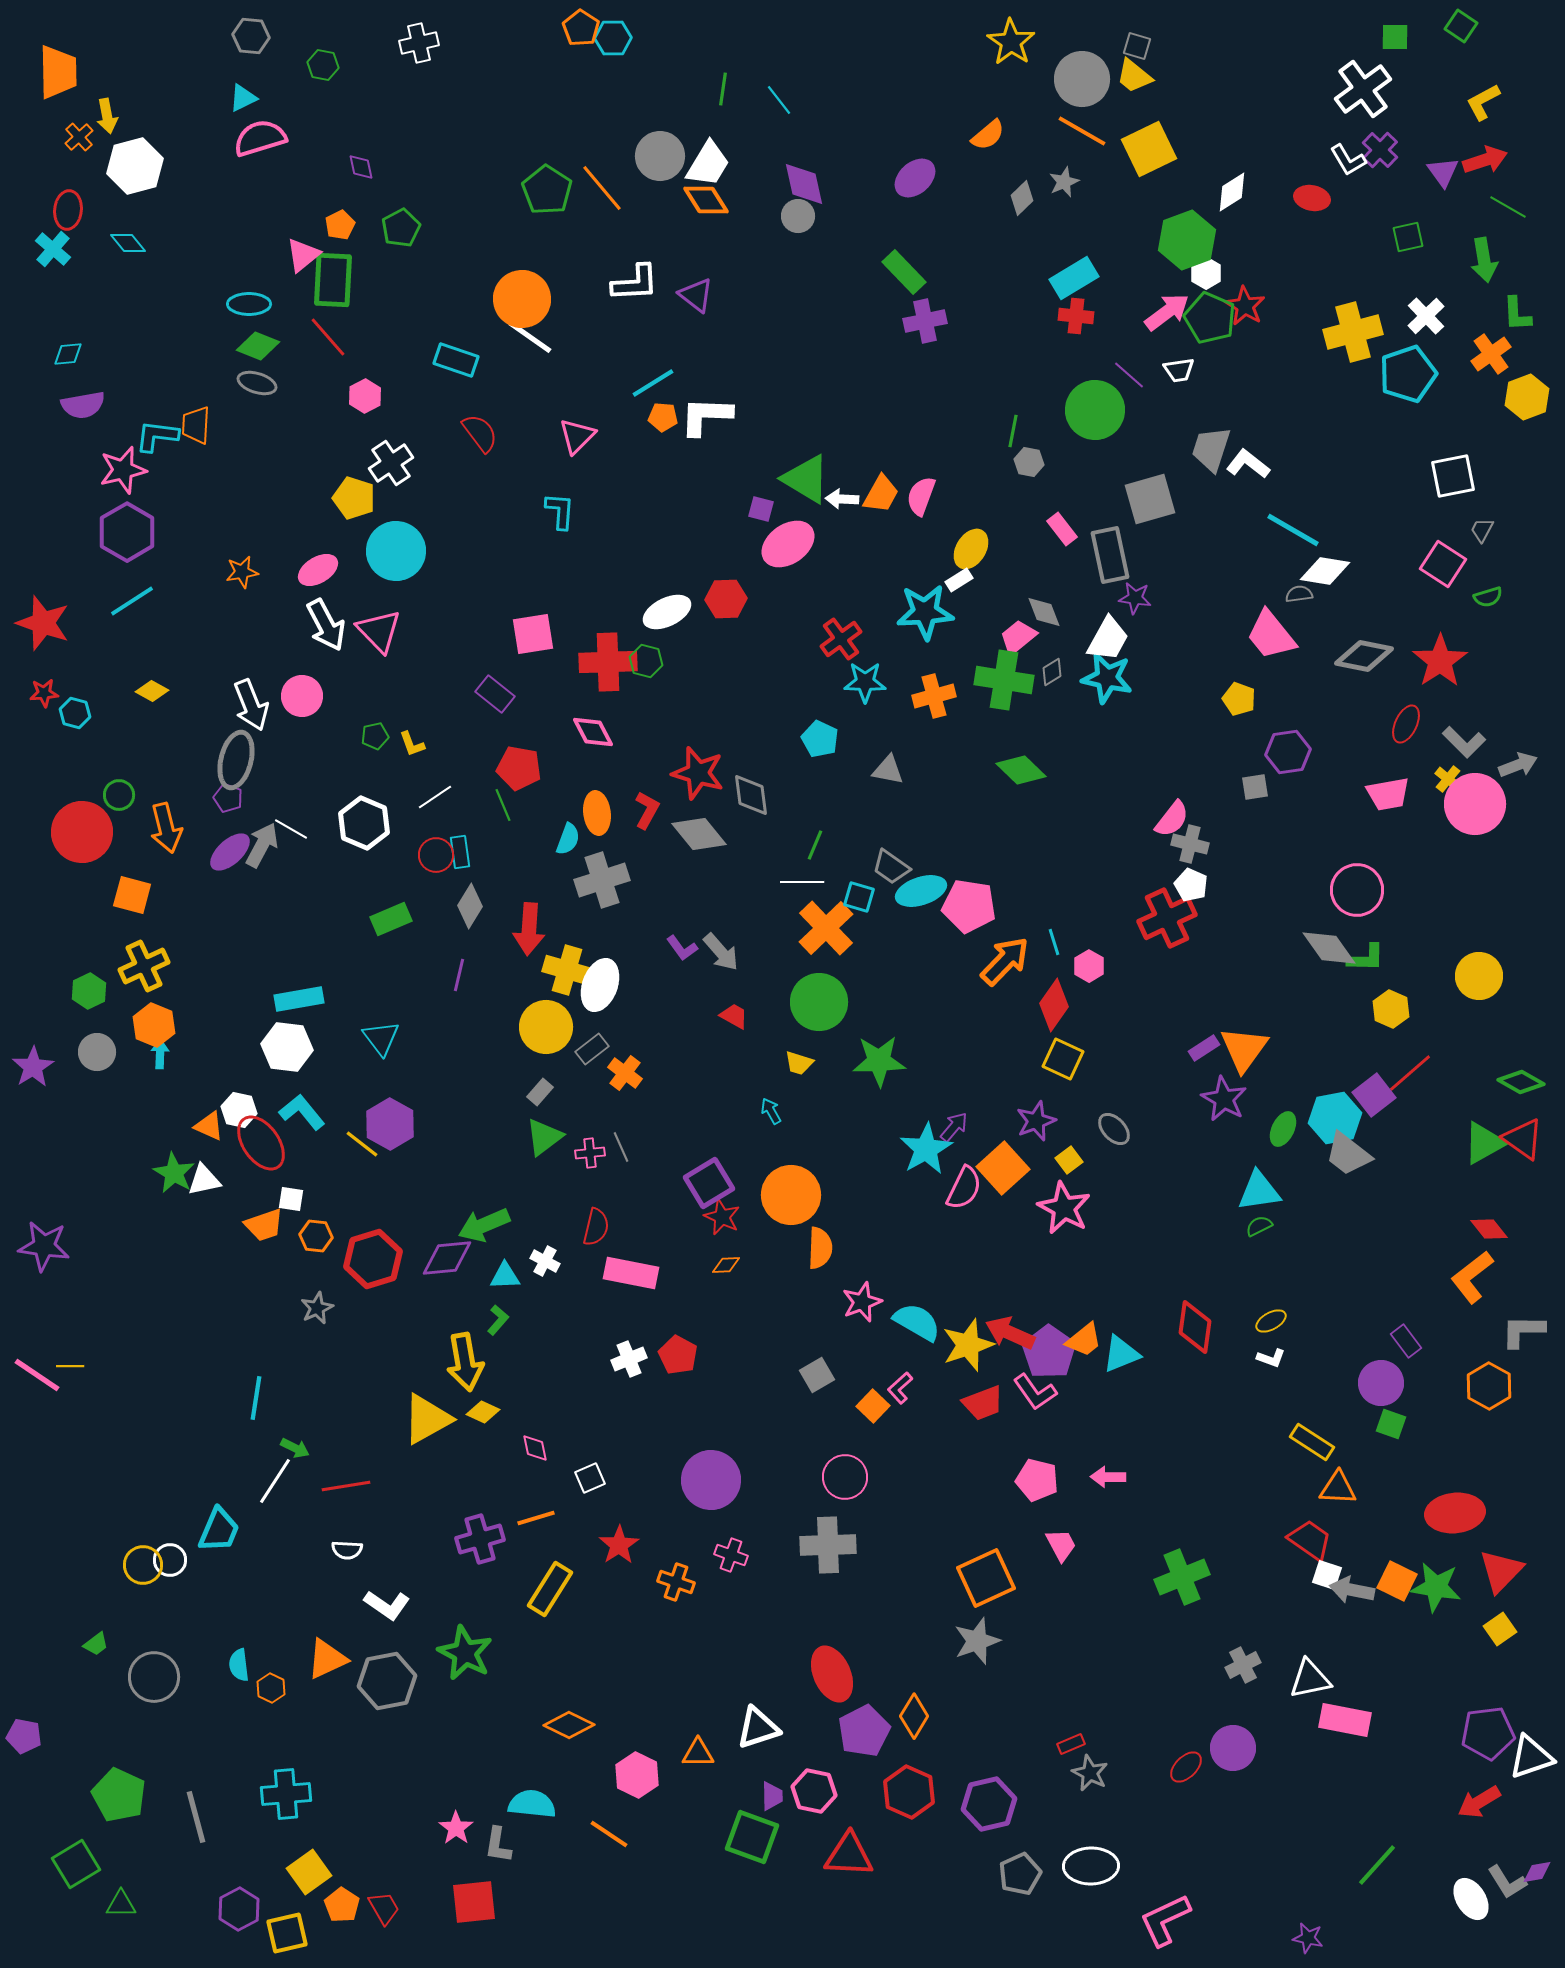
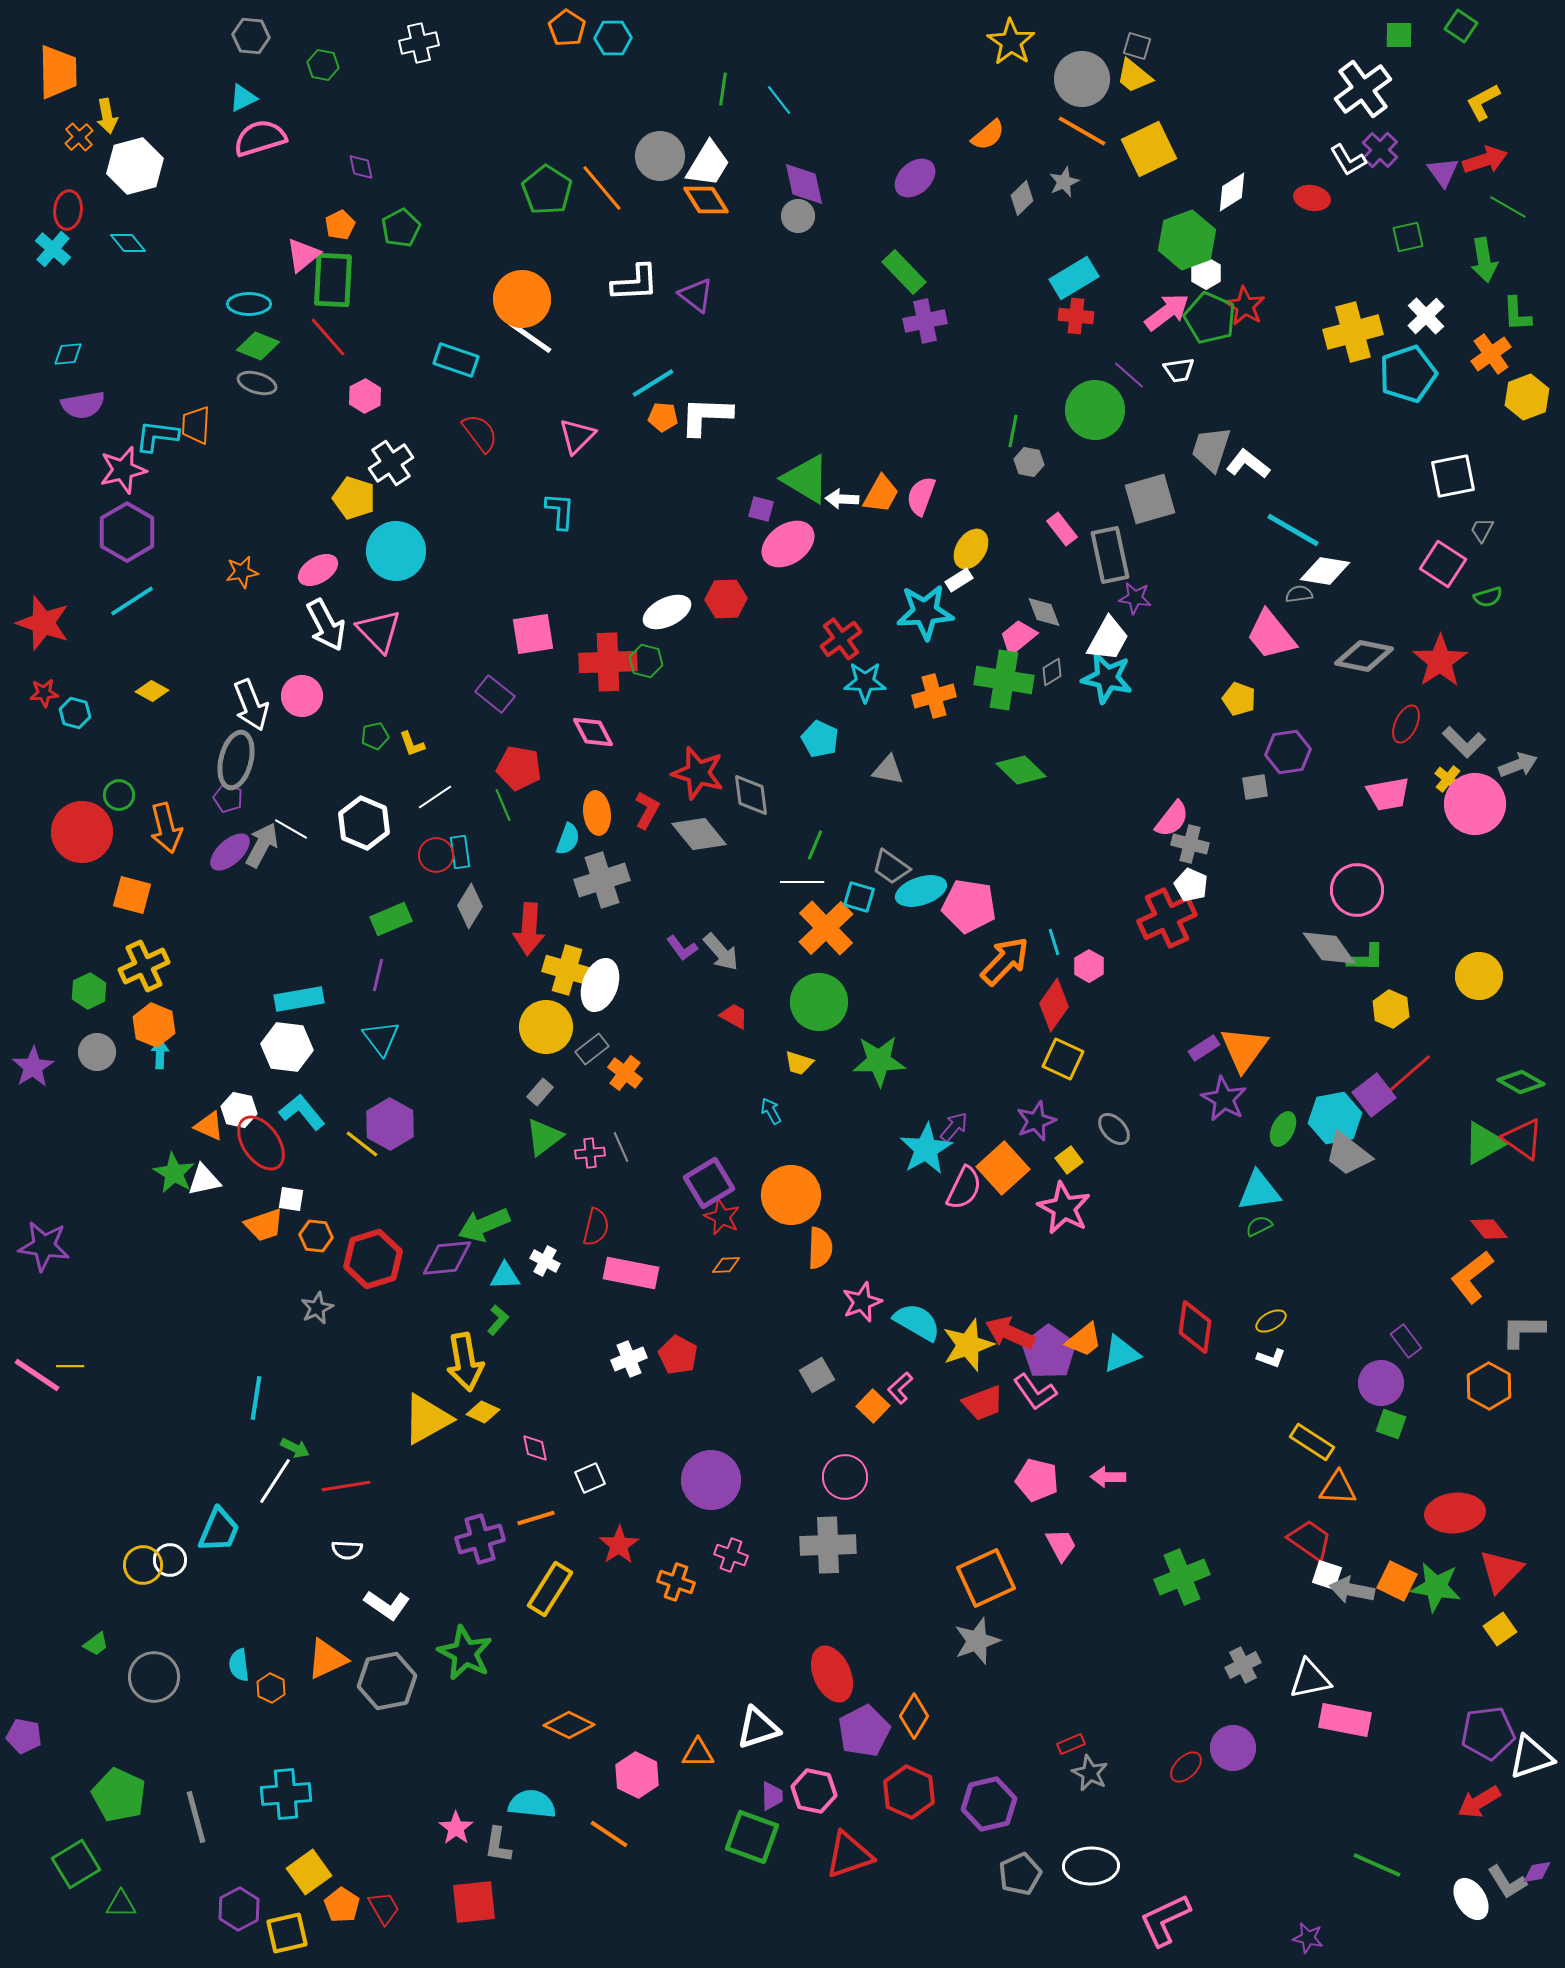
orange pentagon at (581, 28): moved 14 px left
green square at (1395, 37): moved 4 px right, 2 px up
purple line at (459, 975): moved 81 px left
red triangle at (849, 1855): rotated 22 degrees counterclockwise
green line at (1377, 1865): rotated 72 degrees clockwise
